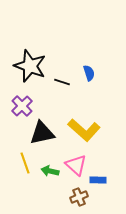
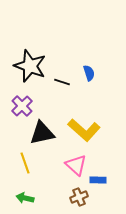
green arrow: moved 25 px left, 27 px down
